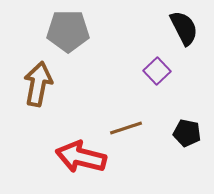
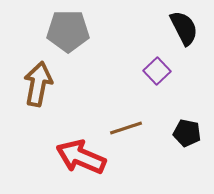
red arrow: rotated 9 degrees clockwise
